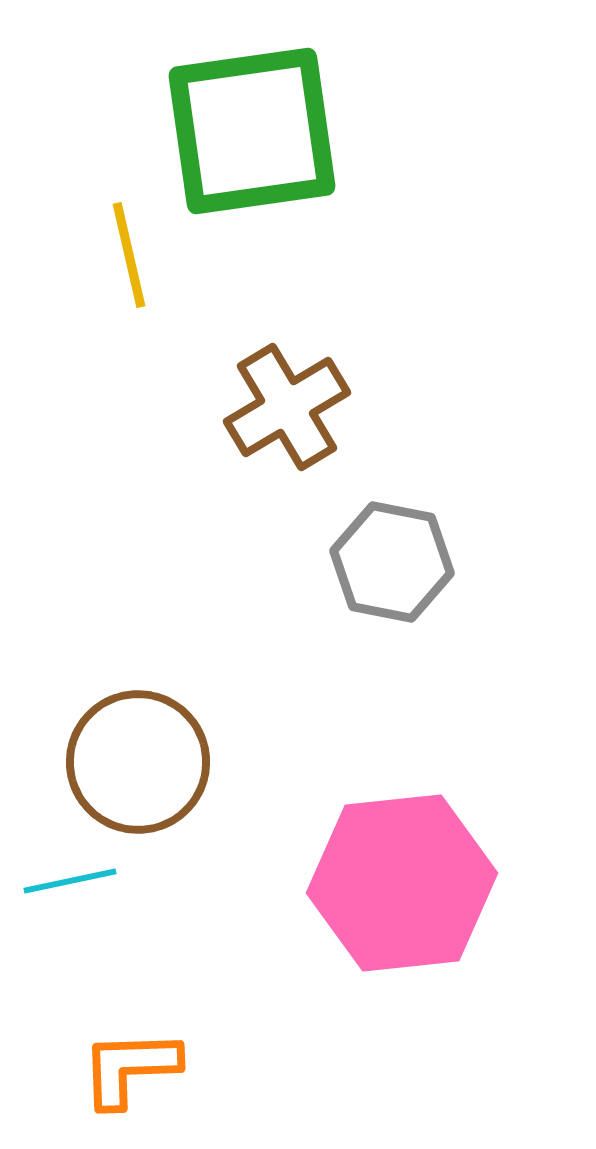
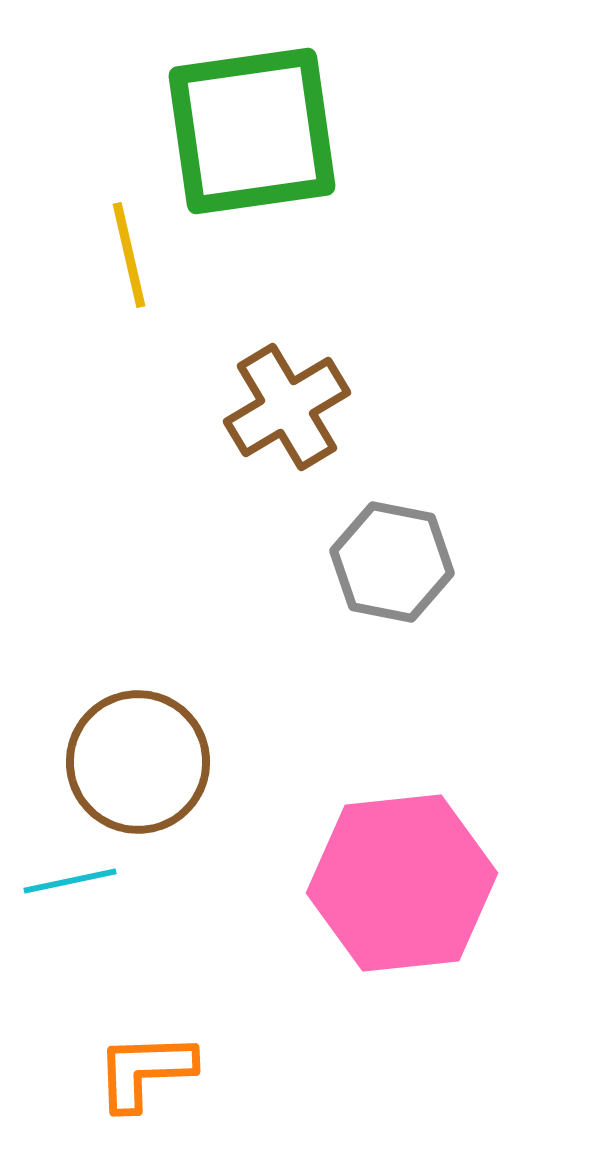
orange L-shape: moved 15 px right, 3 px down
